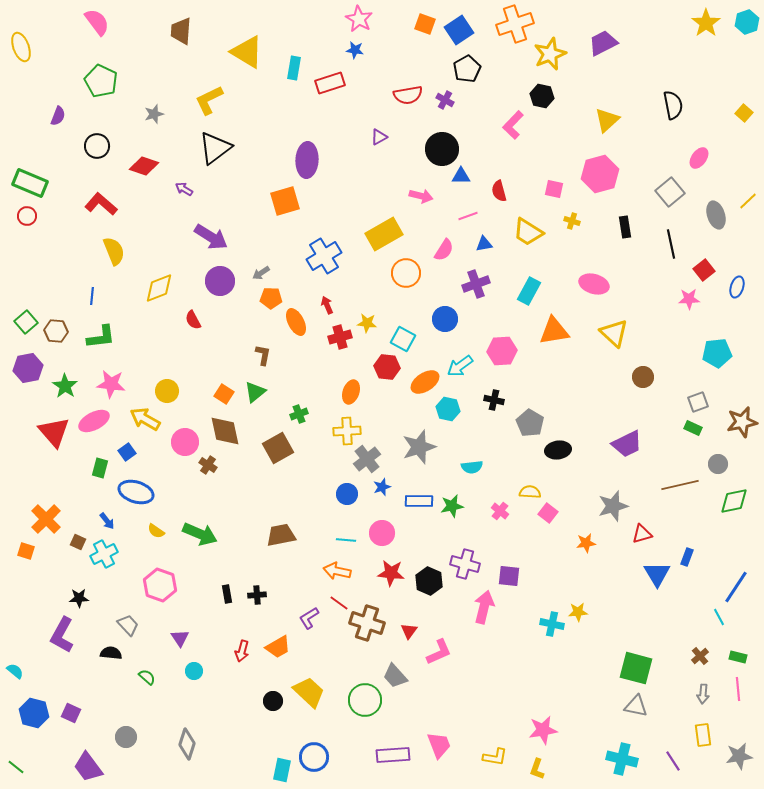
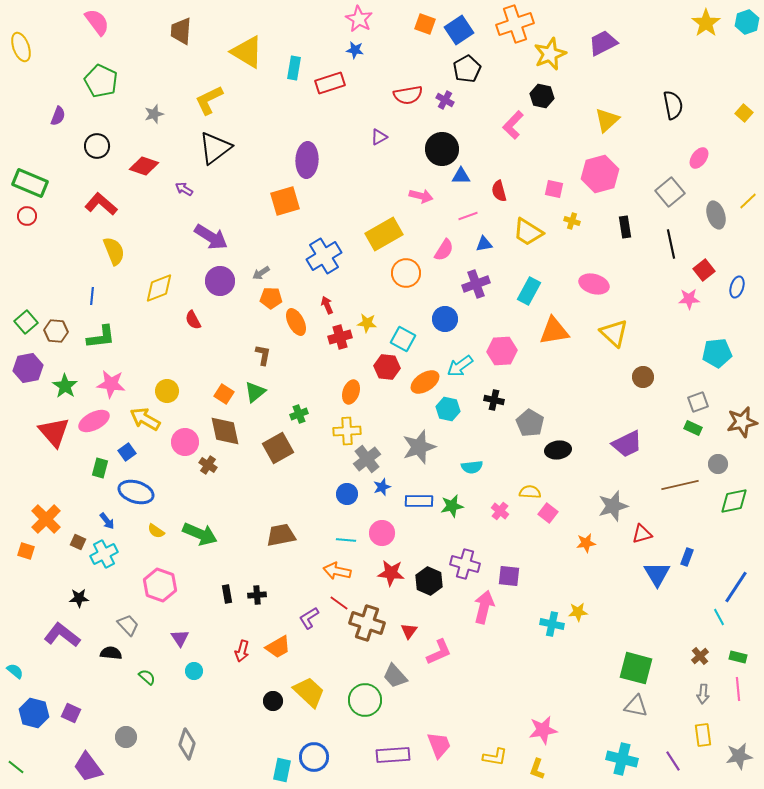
purple L-shape at (62, 635): rotated 99 degrees clockwise
